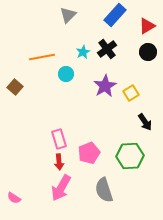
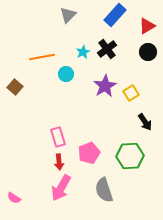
pink rectangle: moved 1 px left, 2 px up
